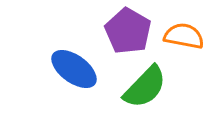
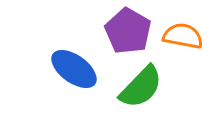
orange semicircle: moved 1 px left
green semicircle: moved 4 px left
